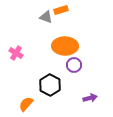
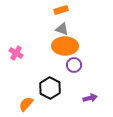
gray triangle: moved 16 px right, 12 px down
black hexagon: moved 3 px down
